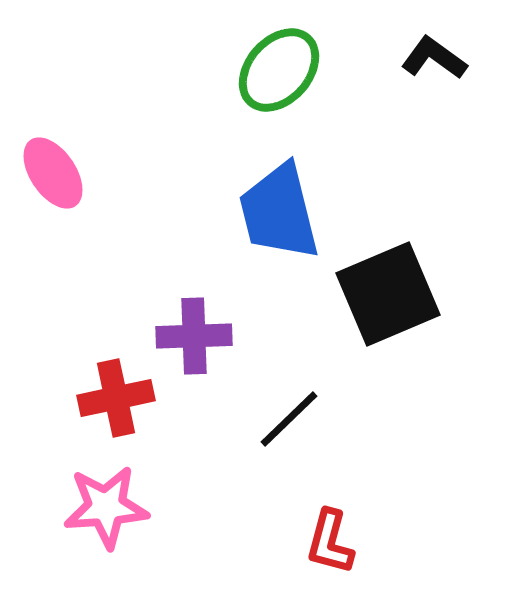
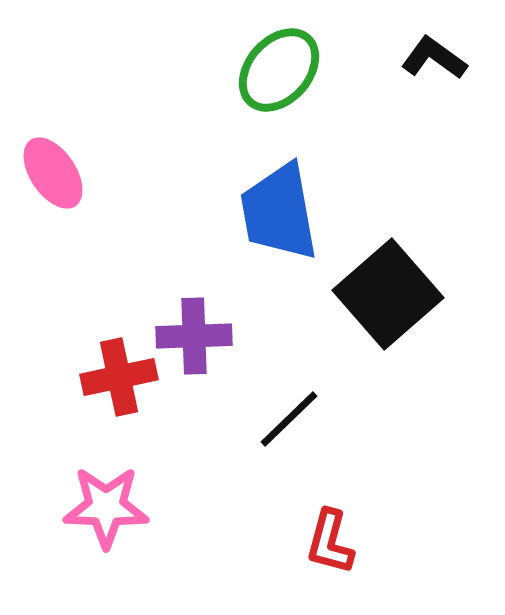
blue trapezoid: rotated 4 degrees clockwise
black square: rotated 18 degrees counterclockwise
red cross: moved 3 px right, 21 px up
pink star: rotated 6 degrees clockwise
